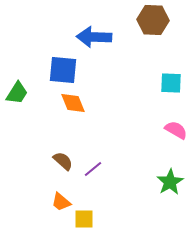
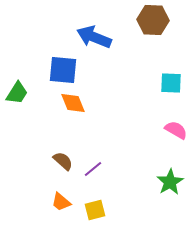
blue arrow: rotated 20 degrees clockwise
yellow square: moved 11 px right, 9 px up; rotated 15 degrees counterclockwise
